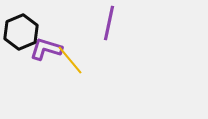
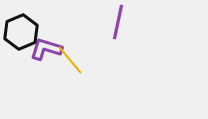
purple line: moved 9 px right, 1 px up
